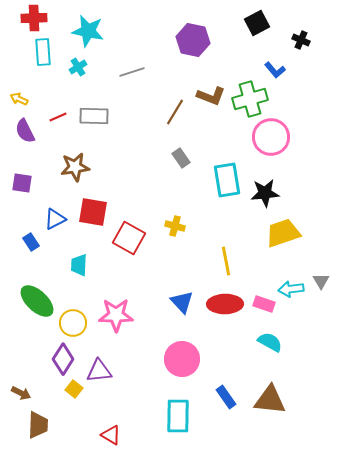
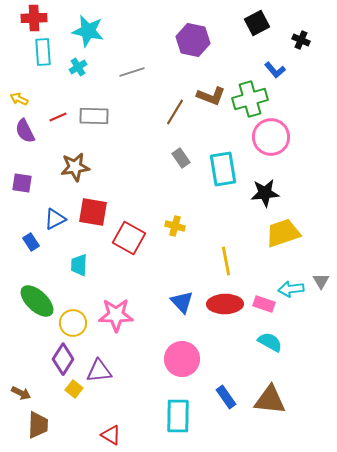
cyan rectangle at (227, 180): moved 4 px left, 11 px up
